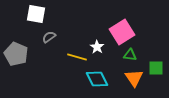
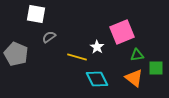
pink square: rotated 10 degrees clockwise
green triangle: moved 7 px right; rotated 16 degrees counterclockwise
orange triangle: rotated 18 degrees counterclockwise
